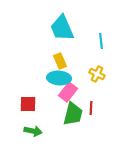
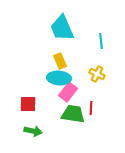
green trapezoid: rotated 95 degrees counterclockwise
